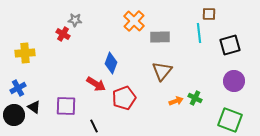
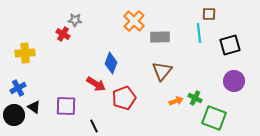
green square: moved 16 px left, 2 px up
